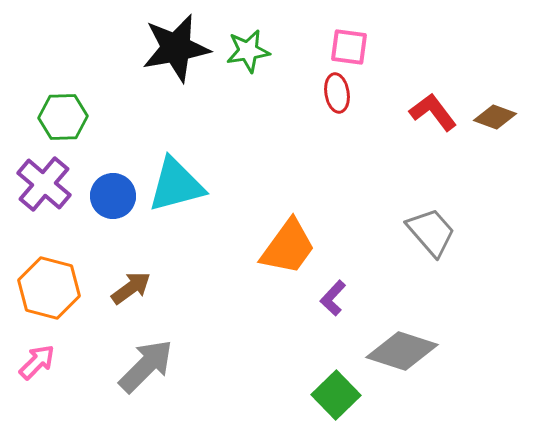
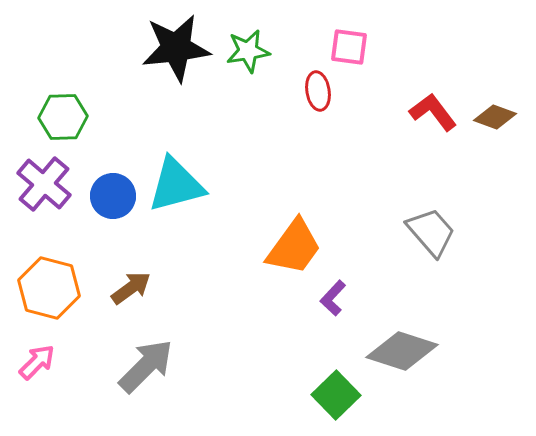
black star: rotated 4 degrees clockwise
red ellipse: moved 19 px left, 2 px up
orange trapezoid: moved 6 px right
